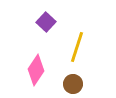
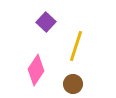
yellow line: moved 1 px left, 1 px up
